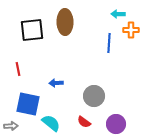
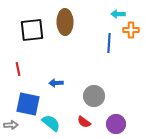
gray arrow: moved 1 px up
